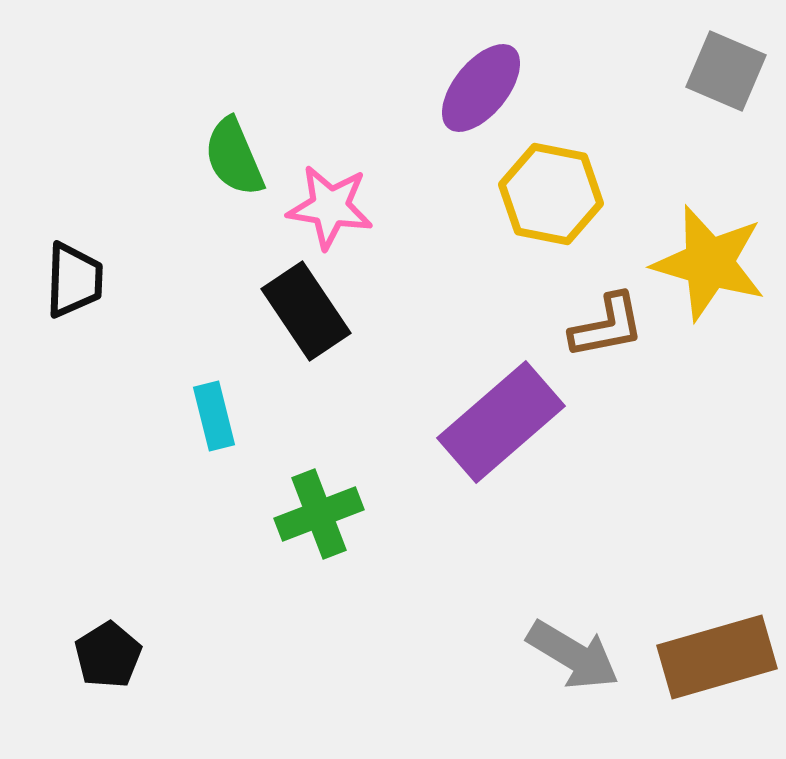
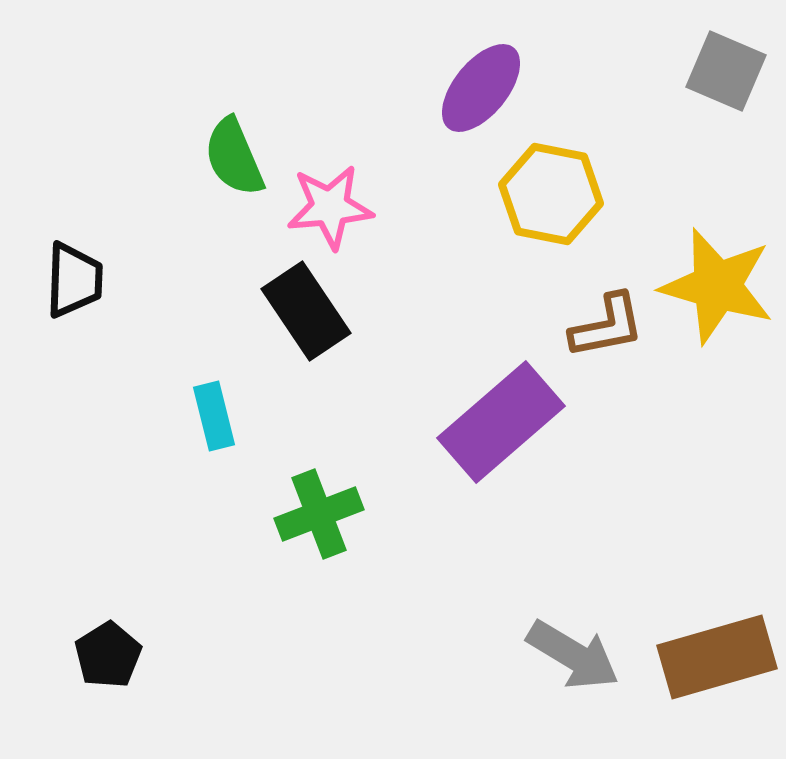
pink star: rotated 14 degrees counterclockwise
yellow star: moved 8 px right, 23 px down
